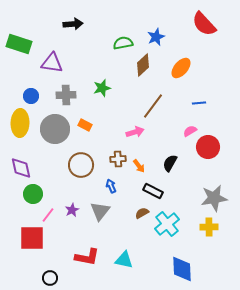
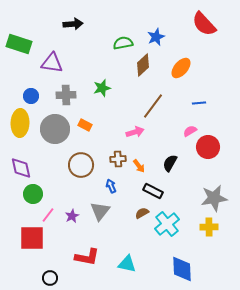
purple star: moved 6 px down
cyan triangle: moved 3 px right, 4 px down
